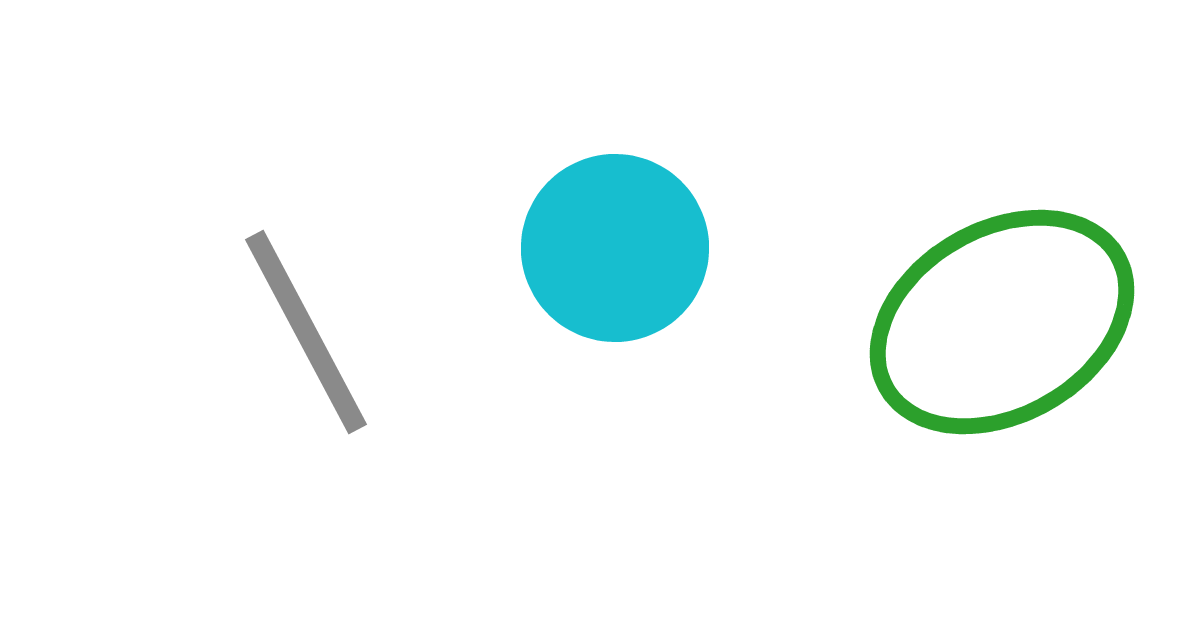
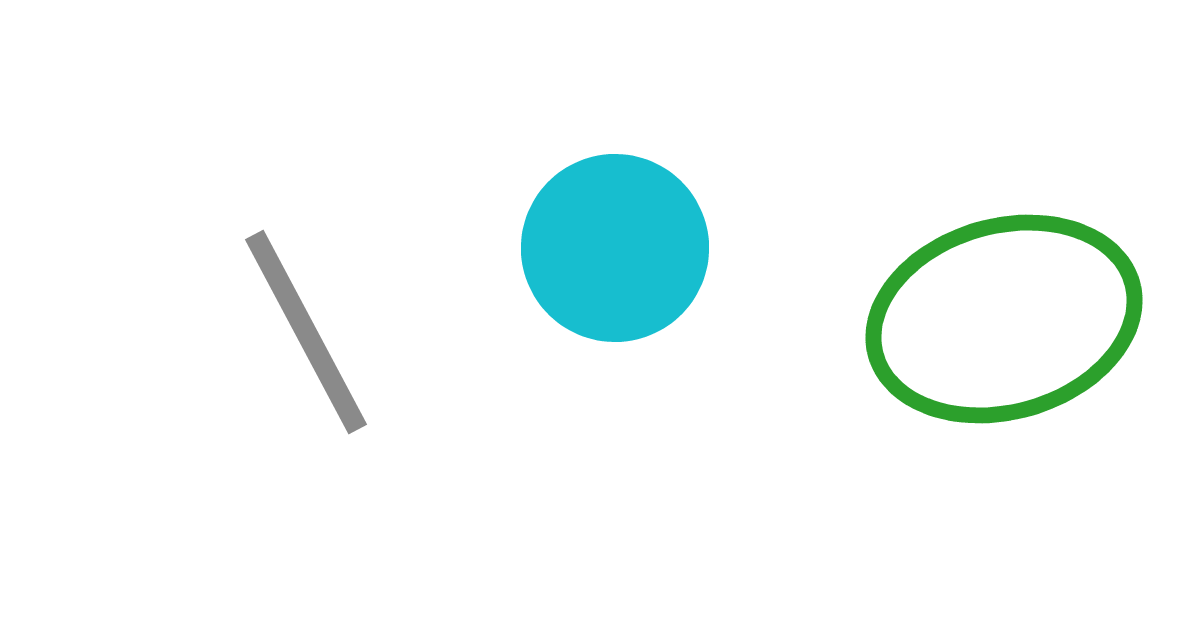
green ellipse: moved 2 px right, 3 px up; rotated 14 degrees clockwise
